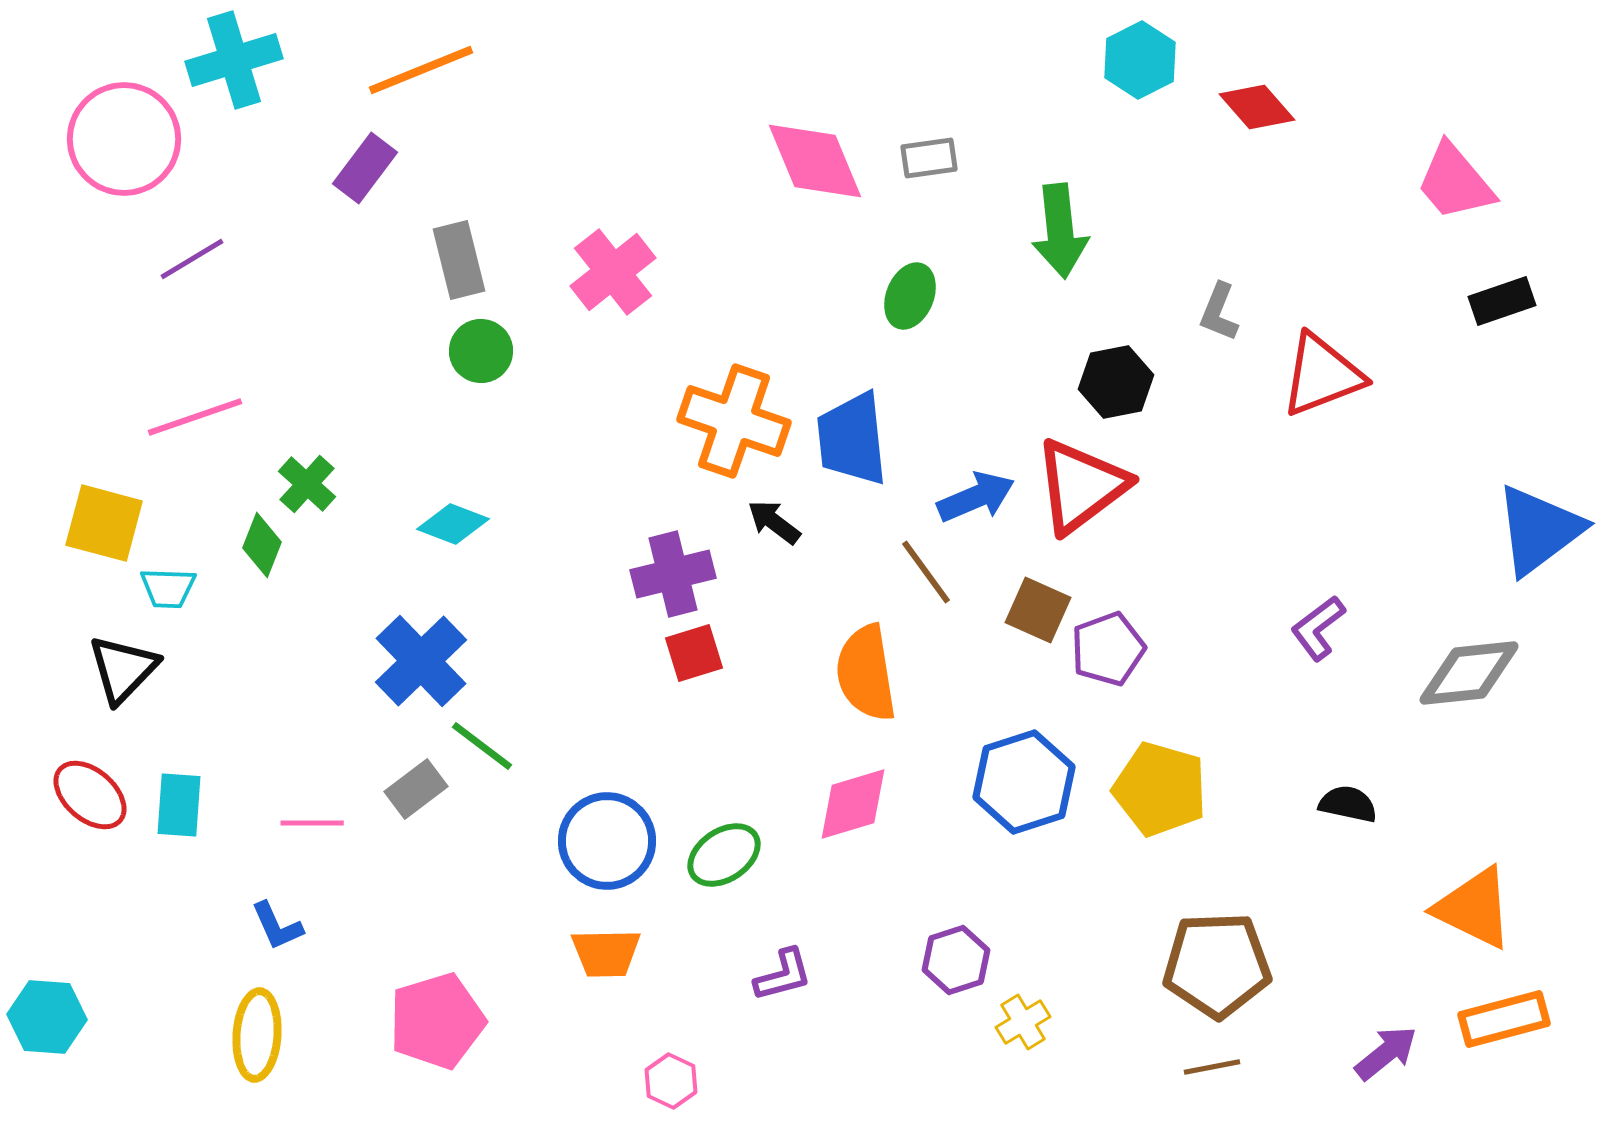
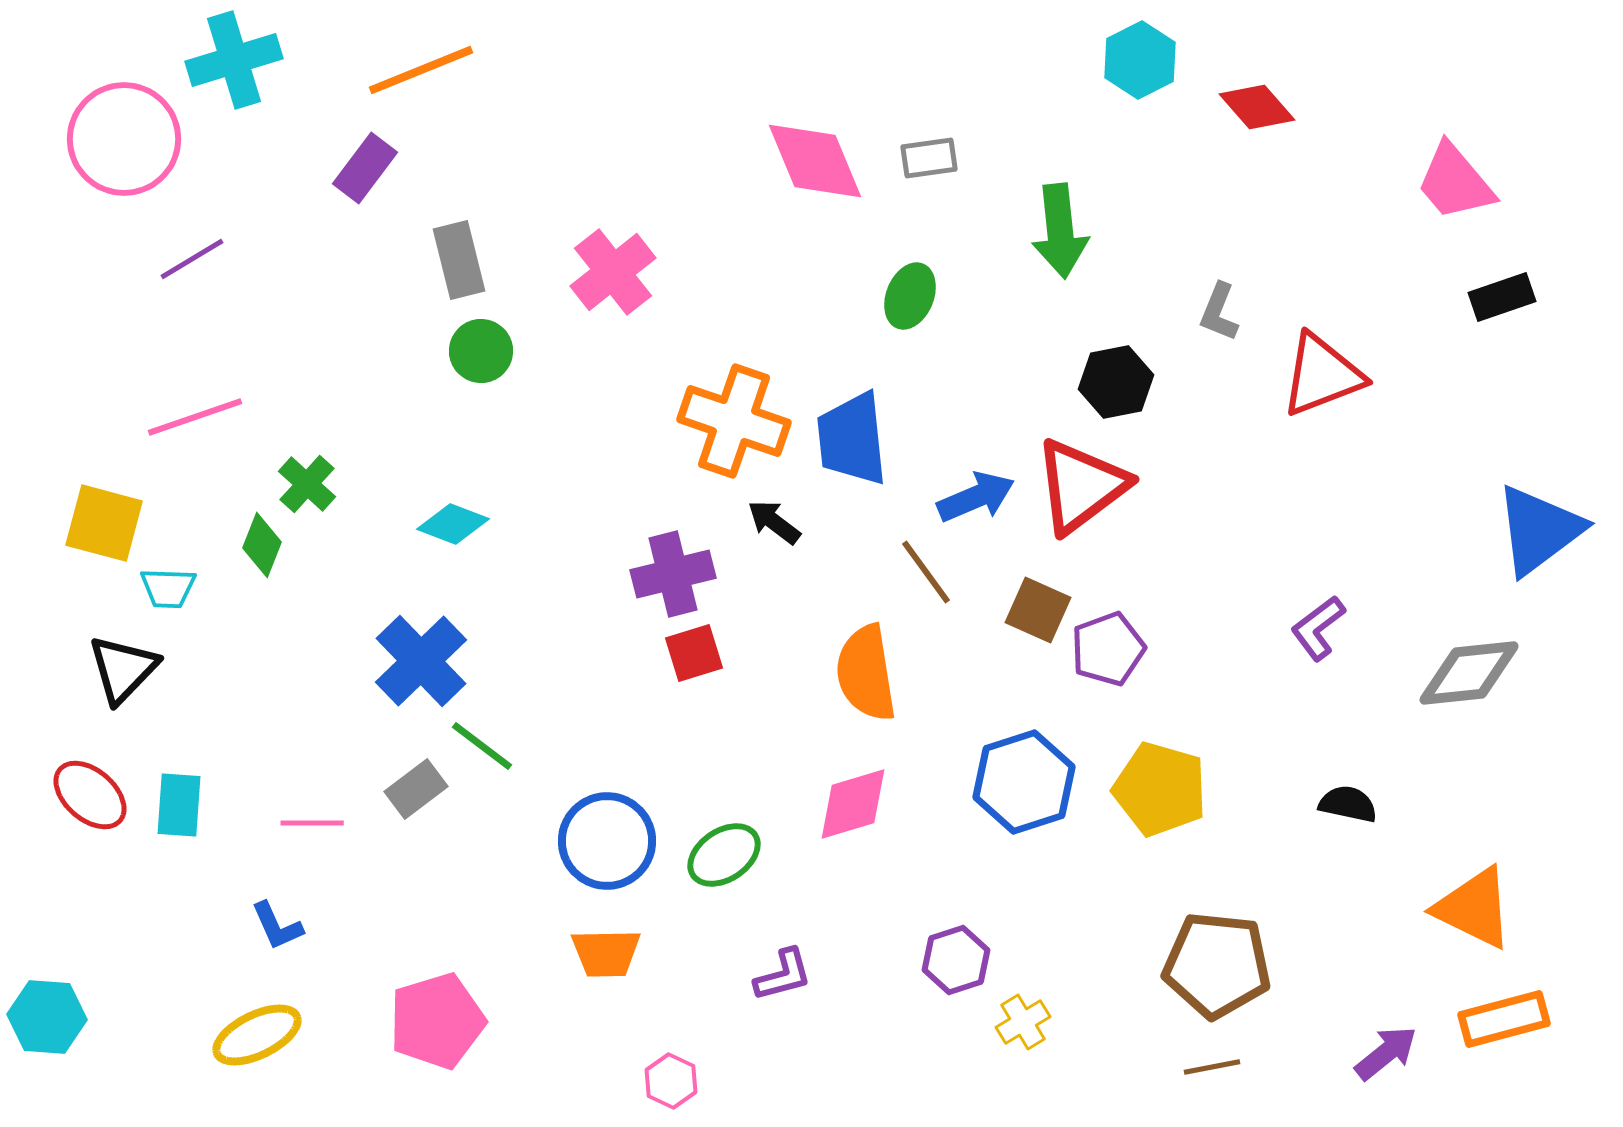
black rectangle at (1502, 301): moved 4 px up
brown pentagon at (1217, 965): rotated 8 degrees clockwise
yellow ellipse at (257, 1035): rotated 60 degrees clockwise
